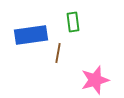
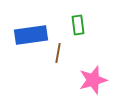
green rectangle: moved 5 px right, 3 px down
pink star: moved 2 px left
